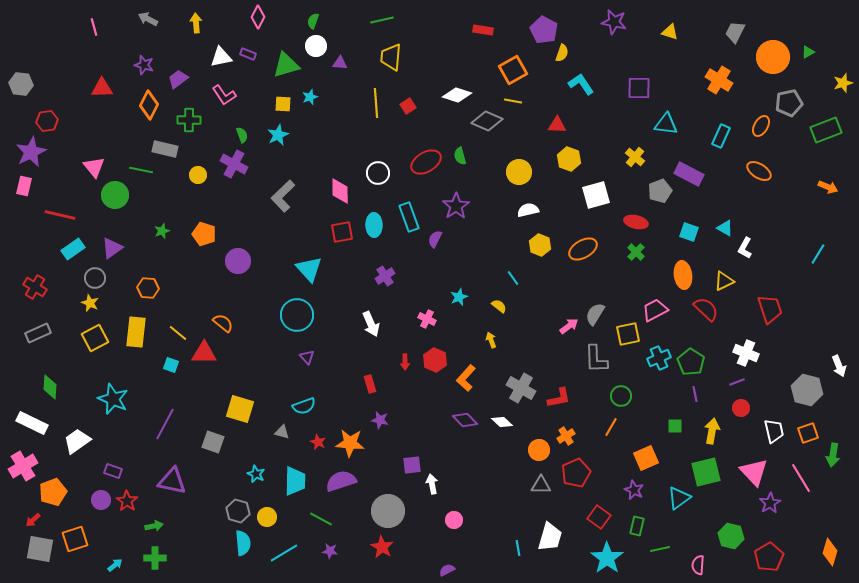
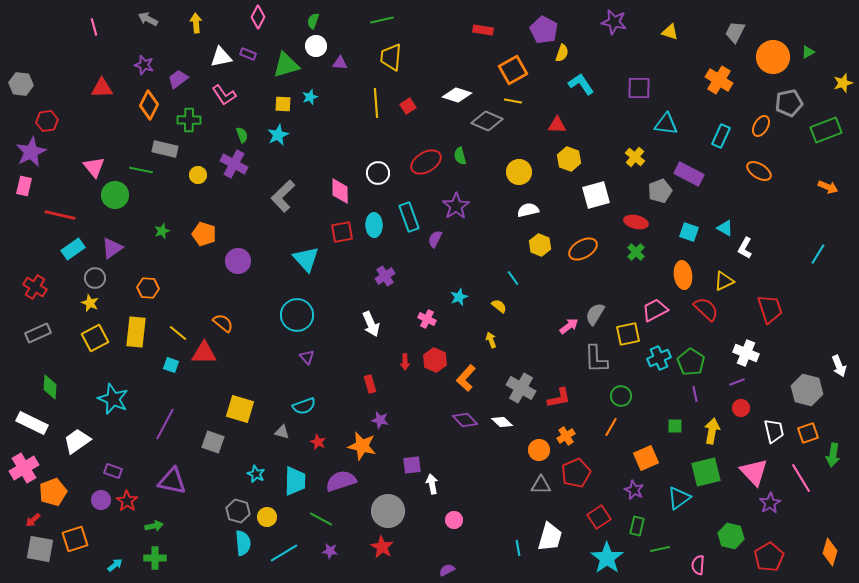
cyan triangle at (309, 269): moved 3 px left, 10 px up
orange star at (350, 443): moved 12 px right, 3 px down; rotated 8 degrees clockwise
pink cross at (23, 466): moved 1 px right, 2 px down
red square at (599, 517): rotated 20 degrees clockwise
